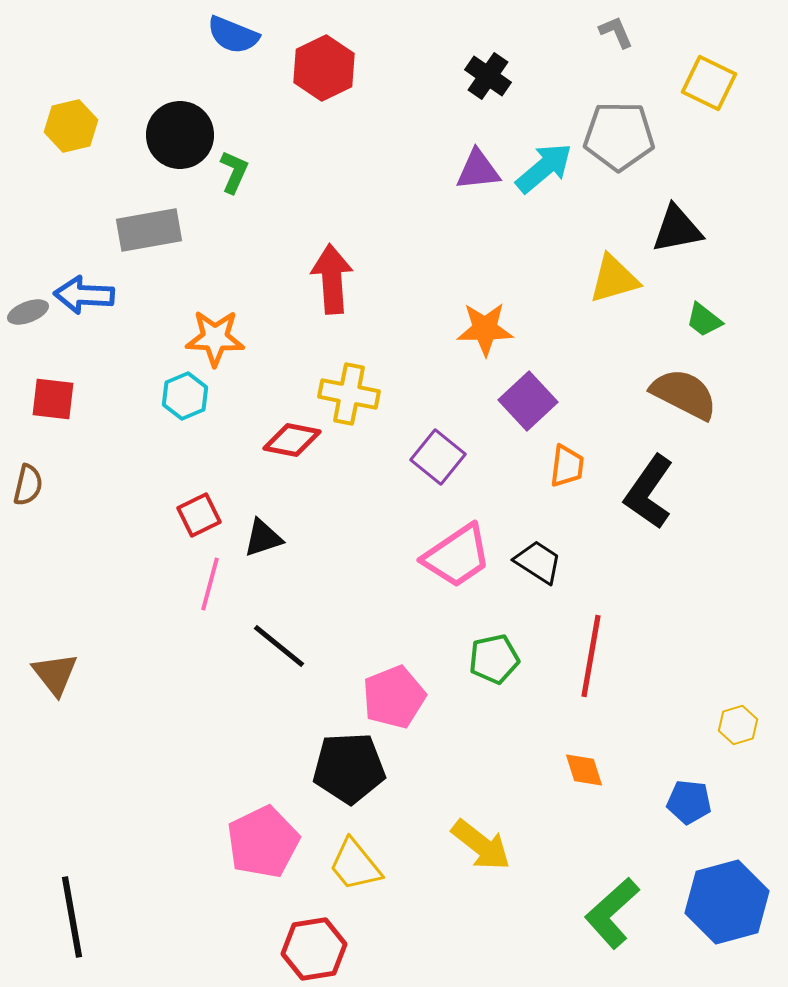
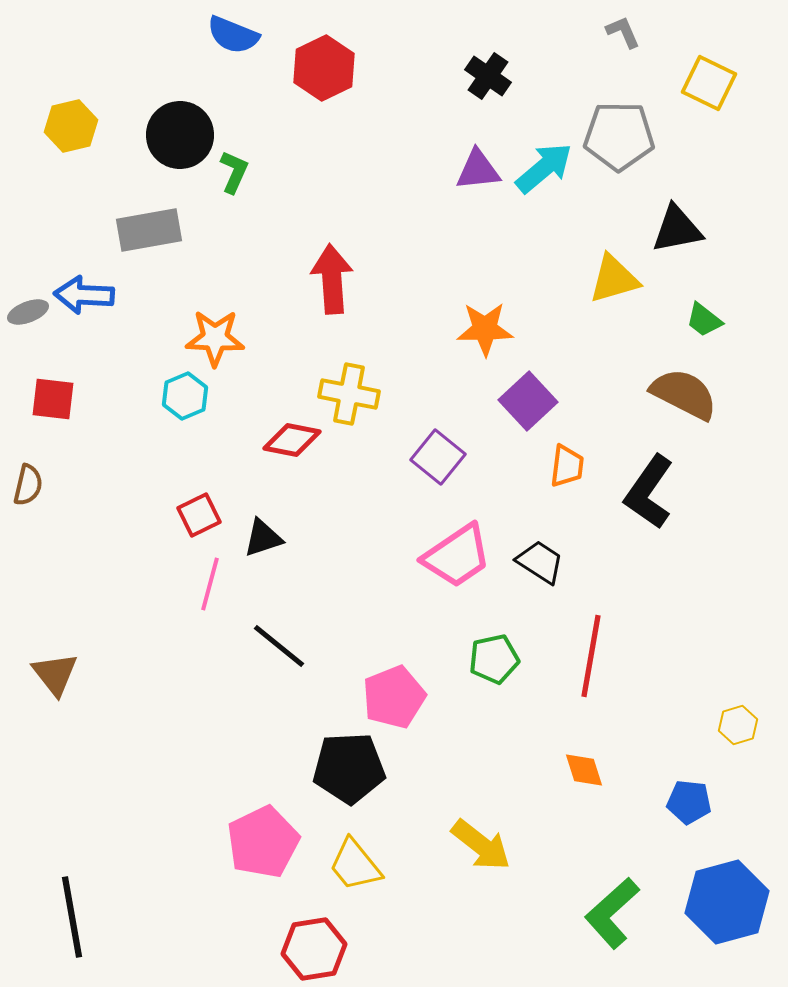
gray L-shape at (616, 32): moved 7 px right
black trapezoid at (538, 562): moved 2 px right
